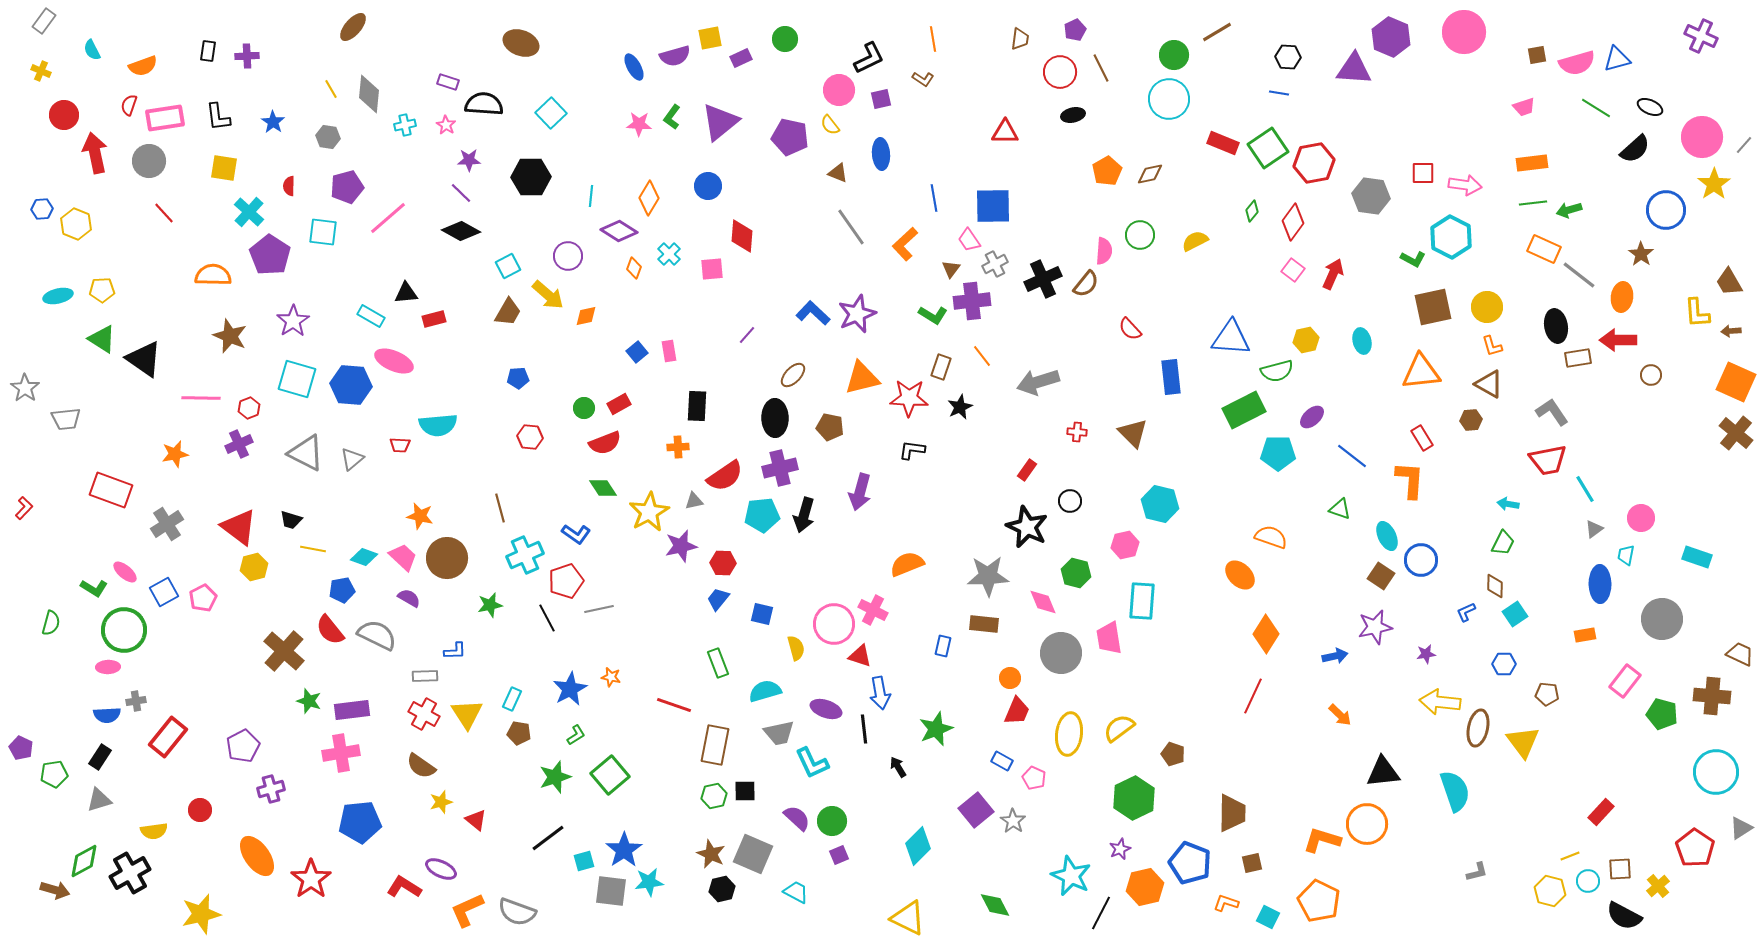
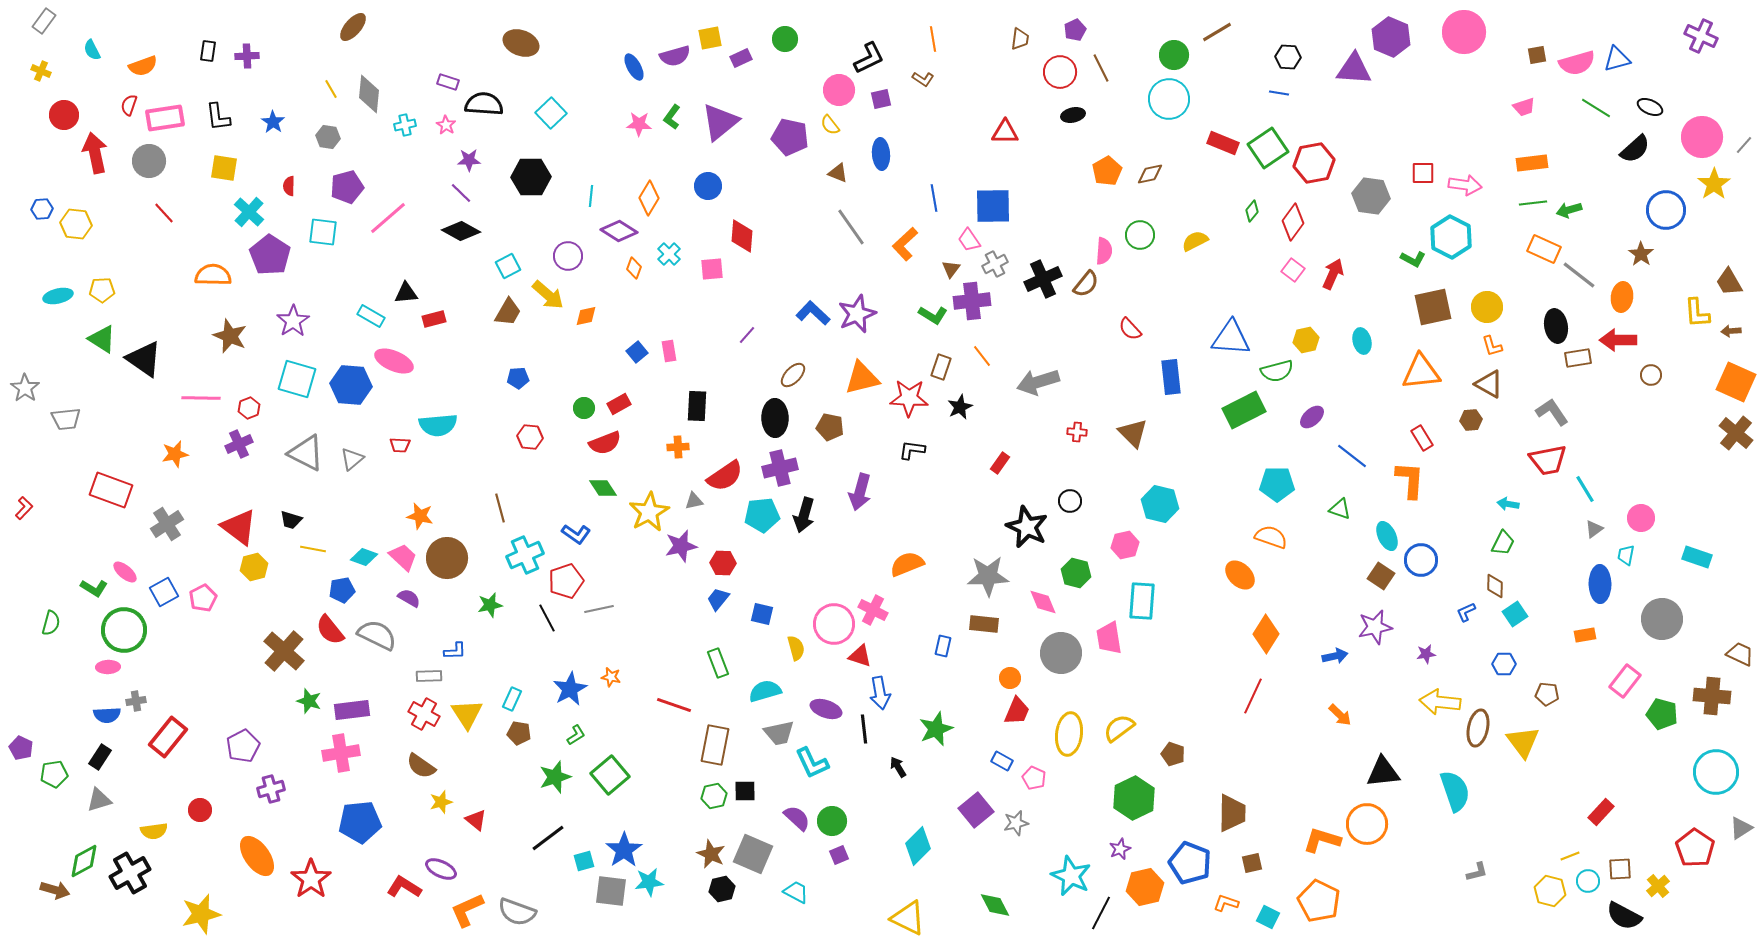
yellow hexagon at (76, 224): rotated 16 degrees counterclockwise
cyan pentagon at (1278, 453): moved 1 px left, 31 px down
red rectangle at (1027, 470): moved 27 px left, 7 px up
gray rectangle at (425, 676): moved 4 px right
gray star at (1013, 821): moved 3 px right, 2 px down; rotated 25 degrees clockwise
